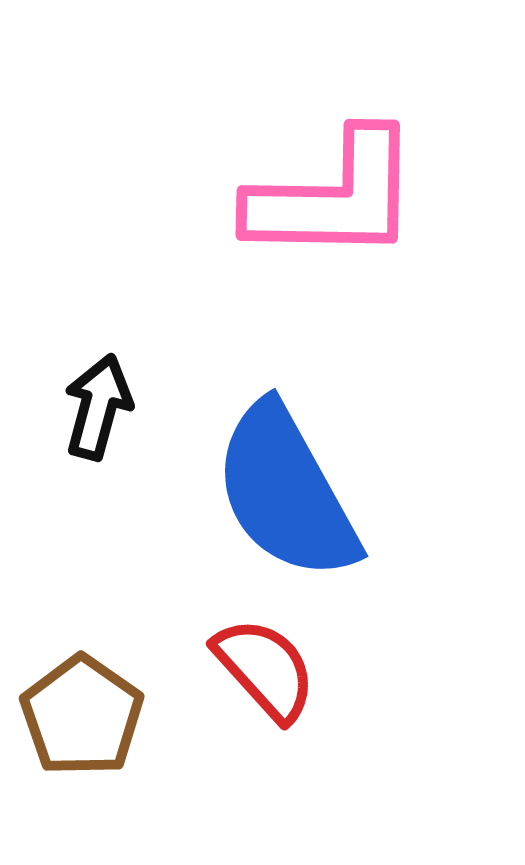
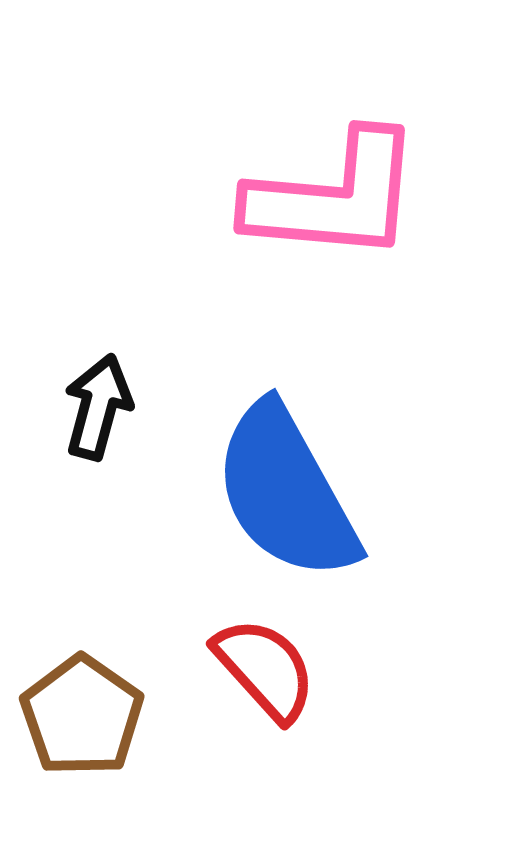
pink L-shape: rotated 4 degrees clockwise
